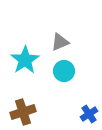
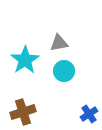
gray triangle: moved 1 px left, 1 px down; rotated 12 degrees clockwise
